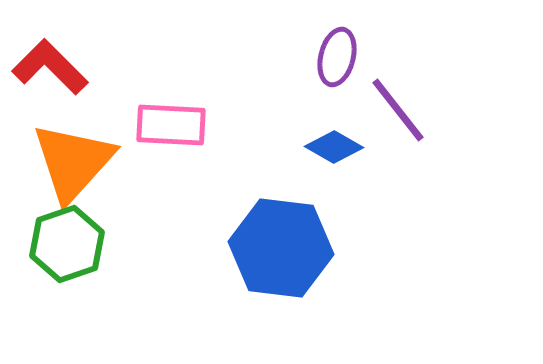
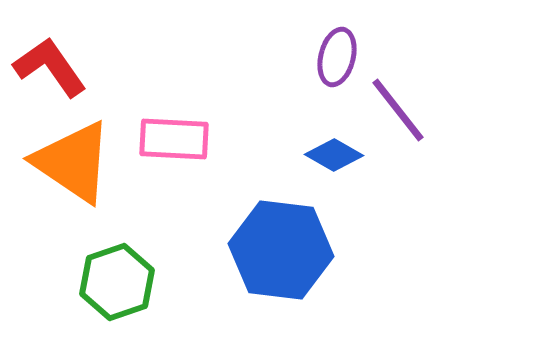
red L-shape: rotated 10 degrees clockwise
pink rectangle: moved 3 px right, 14 px down
blue diamond: moved 8 px down
orange triangle: rotated 38 degrees counterclockwise
green hexagon: moved 50 px right, 38 px down
blue hexagon: moved 2 px down
